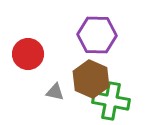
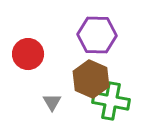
gray triangle: moved 3 px left, 10 px down; rotated 48 degrees clockwise
